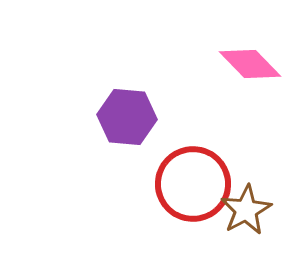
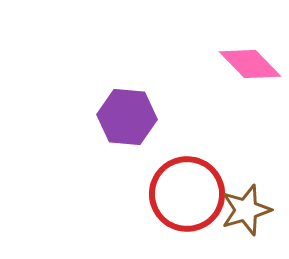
red circle: moved 6 px left, 10 px down
brown star: rotated 12 degrees clockwise
